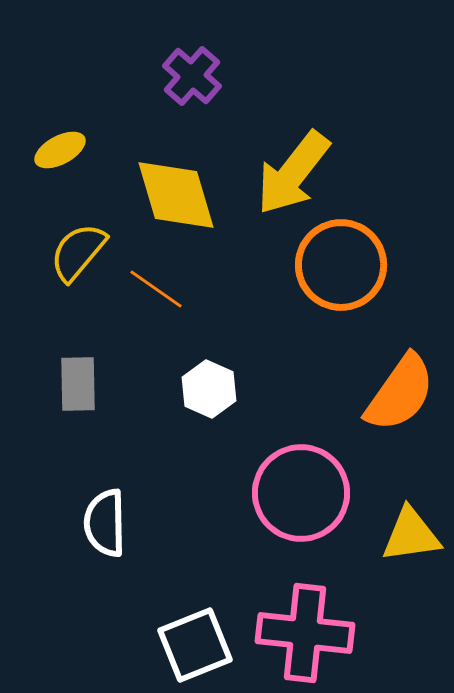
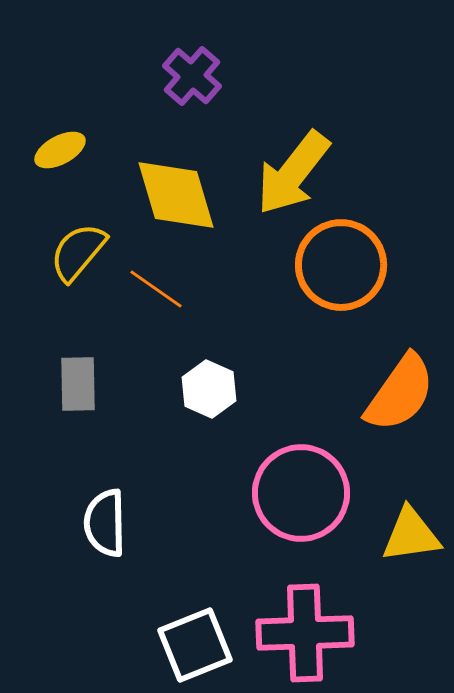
pink cross: rotated 8 degrees counterclockwise
